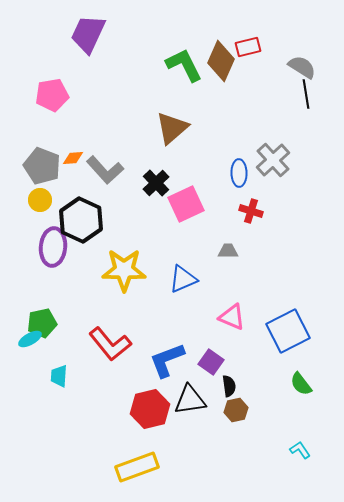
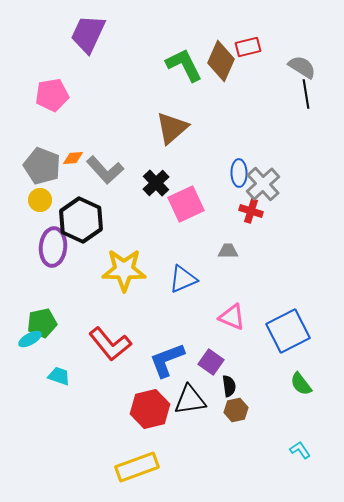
gray cross: moved 10 px left, 24 px down
cyan trapezoid: rotated 105 degrees clockwise
